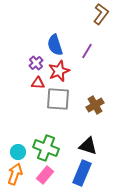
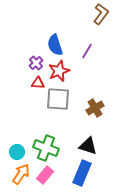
brown cross: moved 3 px down
cyan circle: moved 1 px left
orange arrow: moved 6 px right; rotated 15 degrees clockwise
